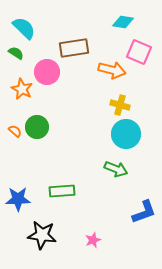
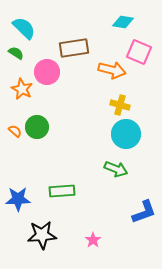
black star: rotated 12 degrees counterclockwise
pink star: rotated 14 degrees counterclockwise
